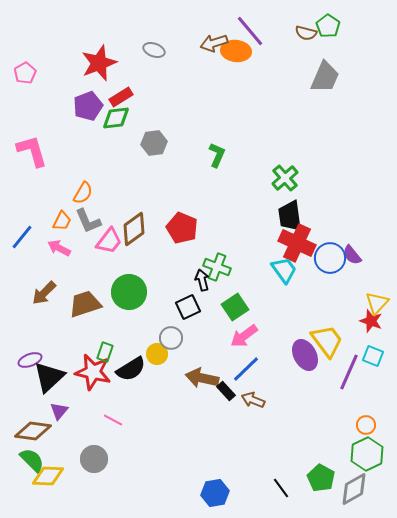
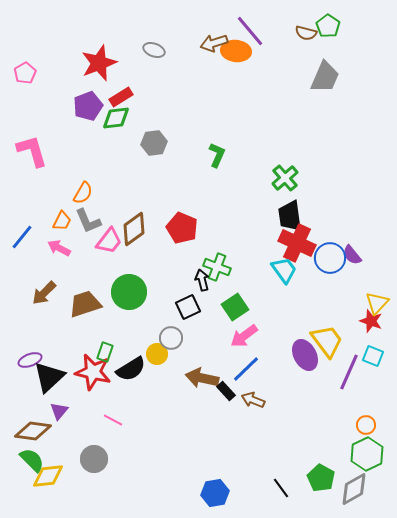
yellow diamond at (48, 476): rotated 8 degrees counterclockwise
